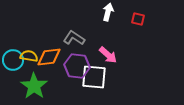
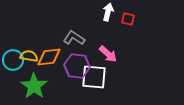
red square: moved 10 px left
pink arrow: moved 1 px up
